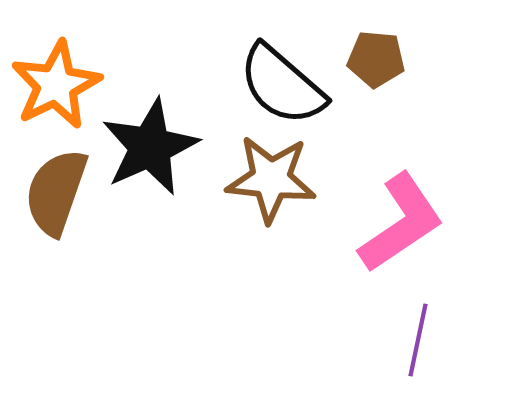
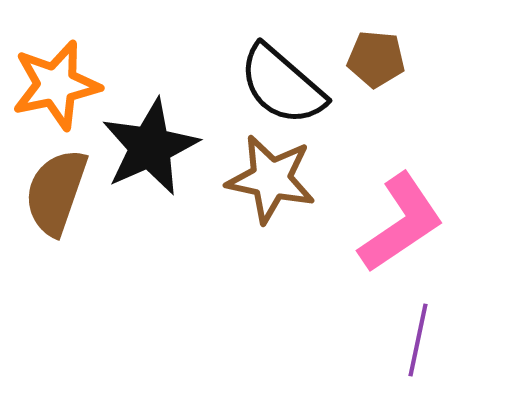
orange star: rotated 14 degrees clockwise
brown star: rotated 6 degrees clockwise
